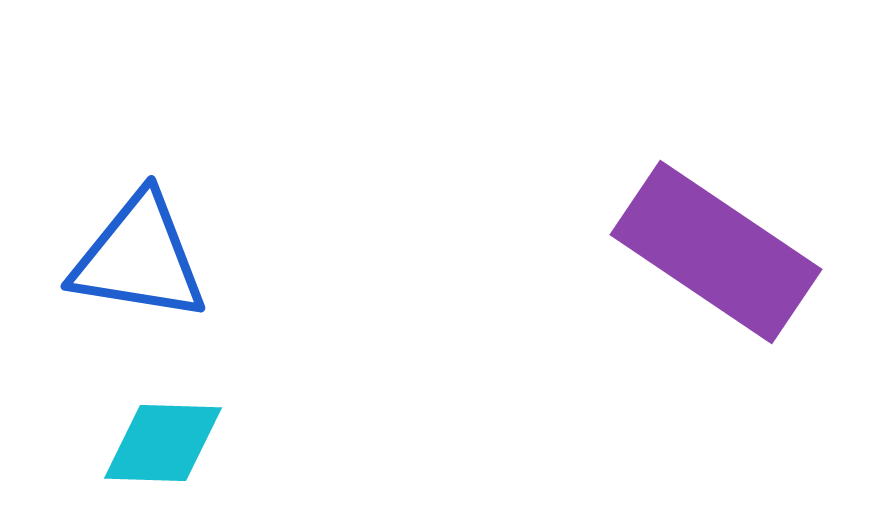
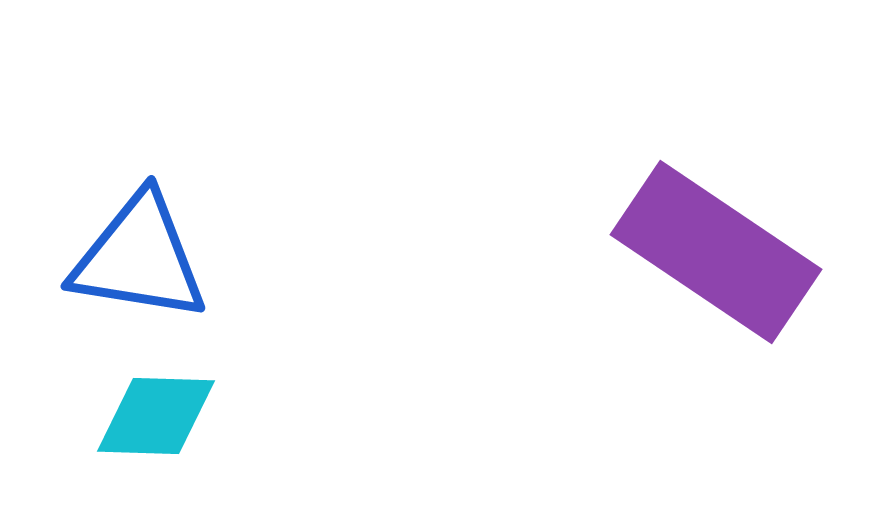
cyan diamond: moved 7 px left, 27 px up
